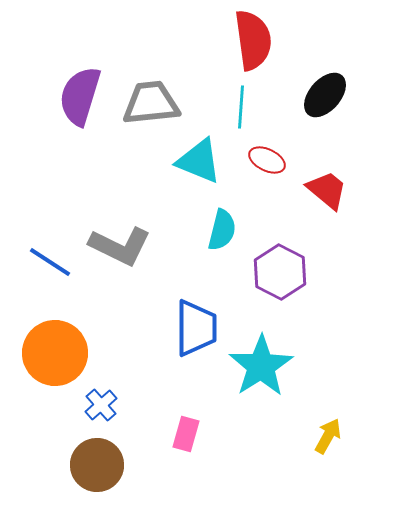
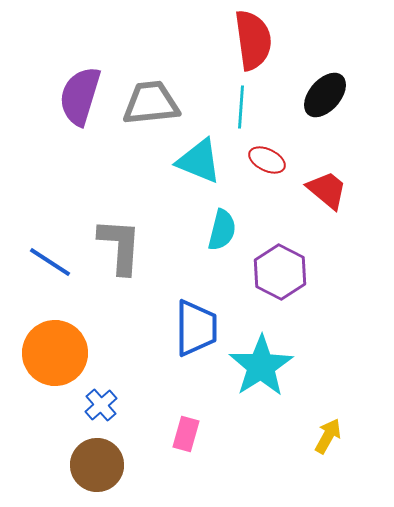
gray L-shape: rotated 112 degrees counterclockwise
